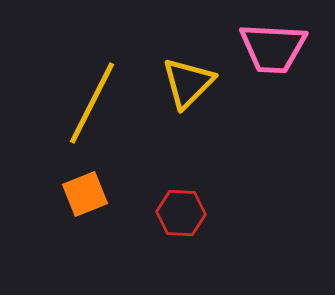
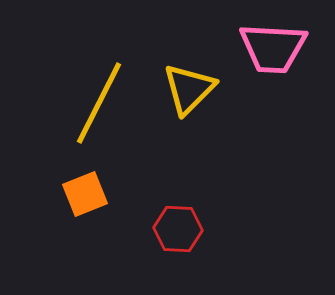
yellow triangle: moved 1 px right, 6 px down
yellow line: moved 7 px right
red hexagon: moved 3 px left, 16 px down
